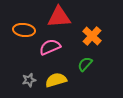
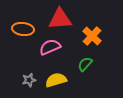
red triangle: moved 1 px right, 2 px down
orange ellipse: moved 1 px left, 1 px up
